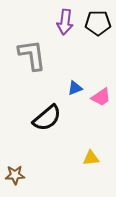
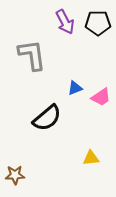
purple arrow: rotated 35 degrees counterclockwise
